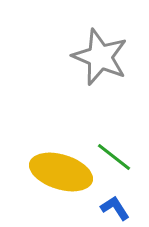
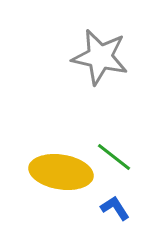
gray star: rotated 10 degrees counterclockwise
yellow ellipse: rotated 8 degrees counterclockwise
